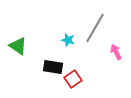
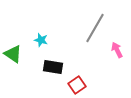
cyan star: moved 27 px left
green triangle: moved 5 px left, 8 px down
pink arrow: moved 1 px right, 2 px up
red square: moved 4 px right, 6 px down
